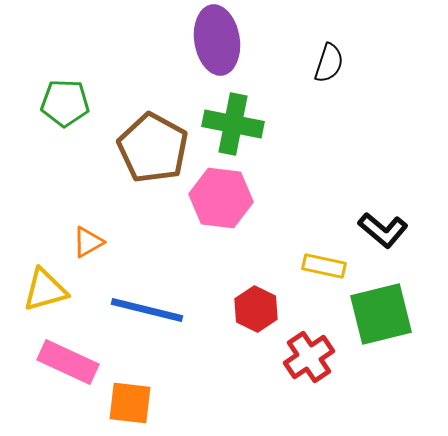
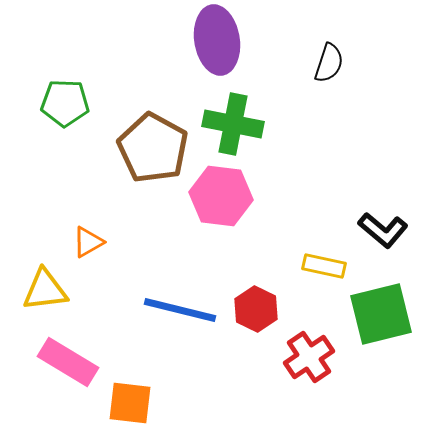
pink hexagon: moved 2 px up
yellow triangle: rotated 9 degrees clockwise
blue line: moved 33 px right
pink rectangle: rotated 6 degrees clockwise
